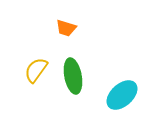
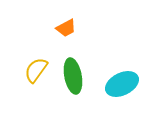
orange trapezoid: rotated 45 degrees counterclockwise
cyan ellipse: moved 11 px up; rotated 16 degrees clockwise
